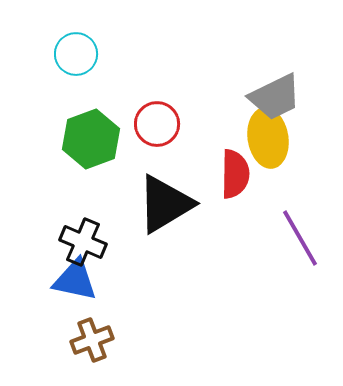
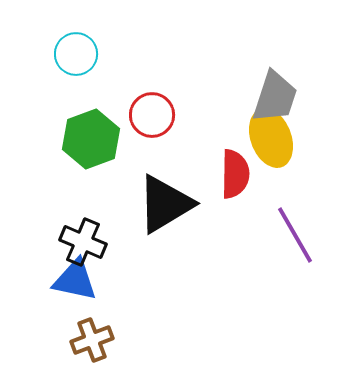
gray trapezoid: rotated 46 degrees counterclockwise
red circle: moved 5 px left, 9 px up
yellow ellipse: moved 3 px right; rotated 12 degrees counterclockwise
purple line: moved 5 px left, 3 px up
